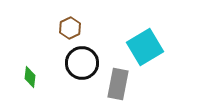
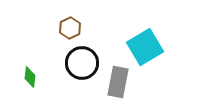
gray rectangle: moved 2 px up
